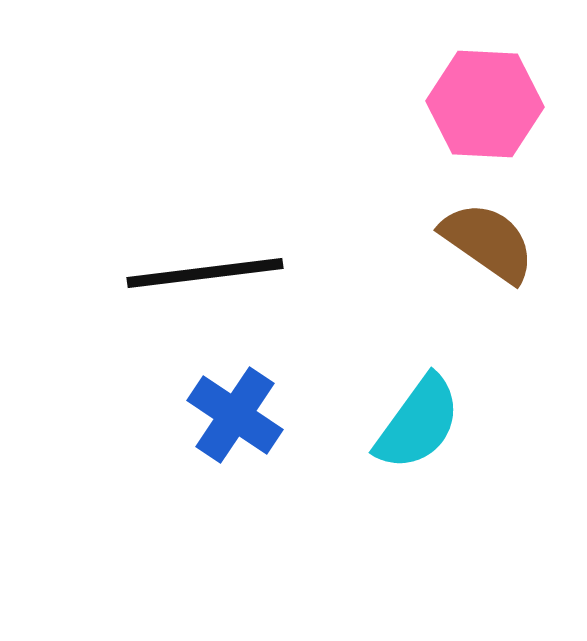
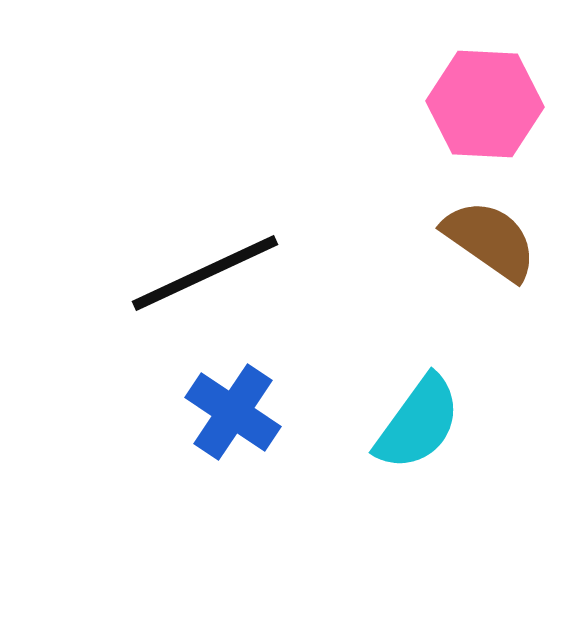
brown semicircle: moved 2 px right, 2 px up
black line: rotated 18 degrees counterclockwise
blue cross: moved 2 px left, 3 px up
